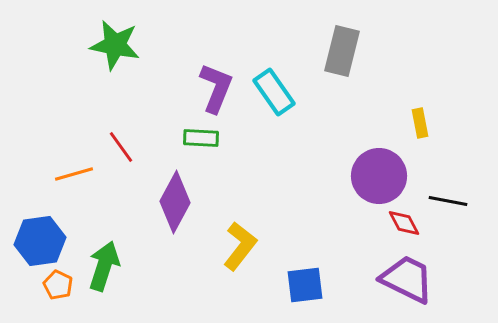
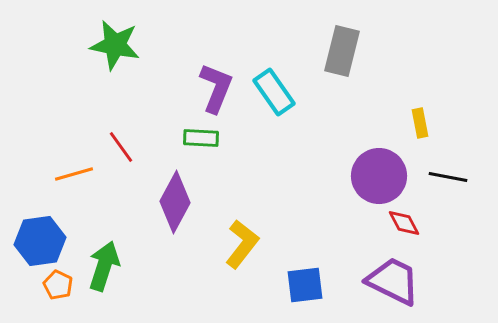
black line: moved 24 px up
yellow L-shape: moved 2 px right, 2 px up
purple trapezoid: moved 14 px left, 2 px down
